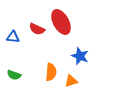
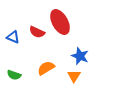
red ellipse: moved 1 px left
red semicircle: moved 3 px down
blue triangle: rotated 16 degrees clockwise
orange semicircle: moved 5 px left, 4 px up; rotated 126 degrees counterclockwise
orange triangle: moved 3 px right, 5 px up; rotated 40 degrees counterclockwise
